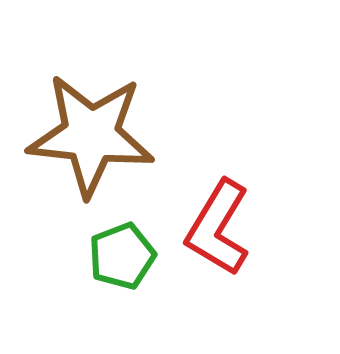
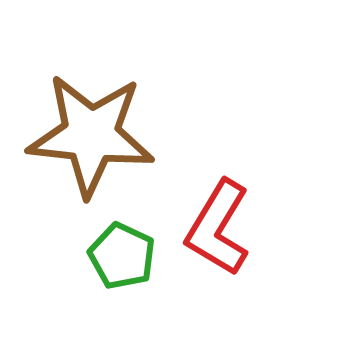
green pentagon: rotated 26 degrees counterclockwise
